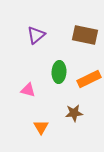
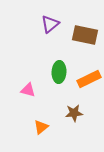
purple triangle: moved 14 px right, 11 px up
orange triangle: rotated 21 degrees clockwise
